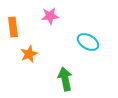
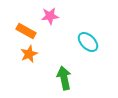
orange rectangle: moved 13 px right, 4 px down; rotated 54 degrees counterclockwise
cyan ellipse: rotated 15 degrees clockwise
green arrow: moved 1 px left, 1 px up
